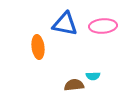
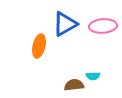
blue triangle: rotated 40 degrees counterclockwise
orange ellipse: moved 1 px right, 1 px up; rotated 20 degrees clockwise
